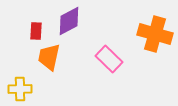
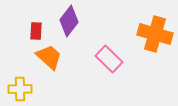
purple diamond: rotated 24 degrees counterclockwise
orange trapezoid: rotated 120 degrees clockwise
